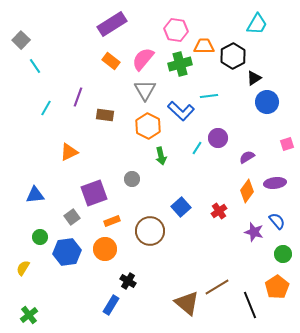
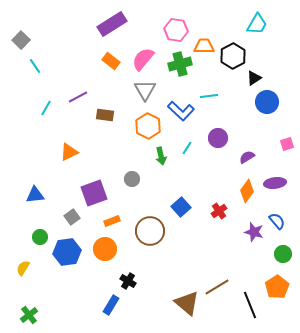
purple line at (78, 97): rotated 42 degrees clockwise
cyan line at (197, 148): moved 10 px left
